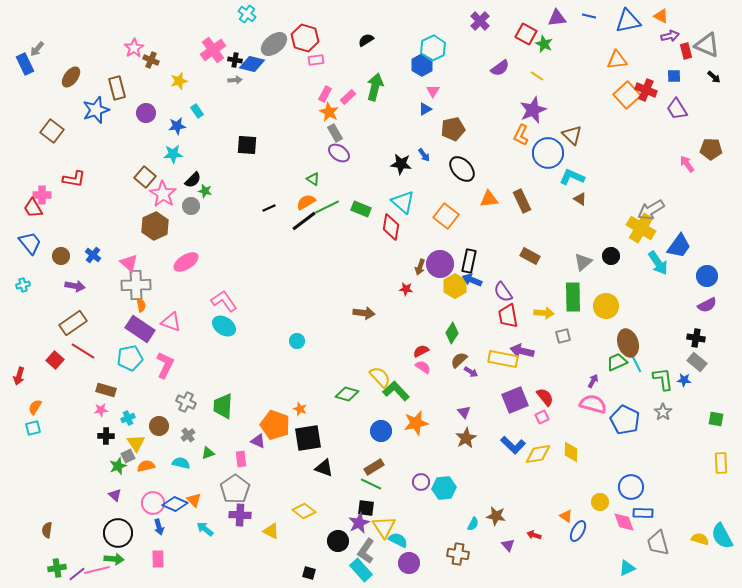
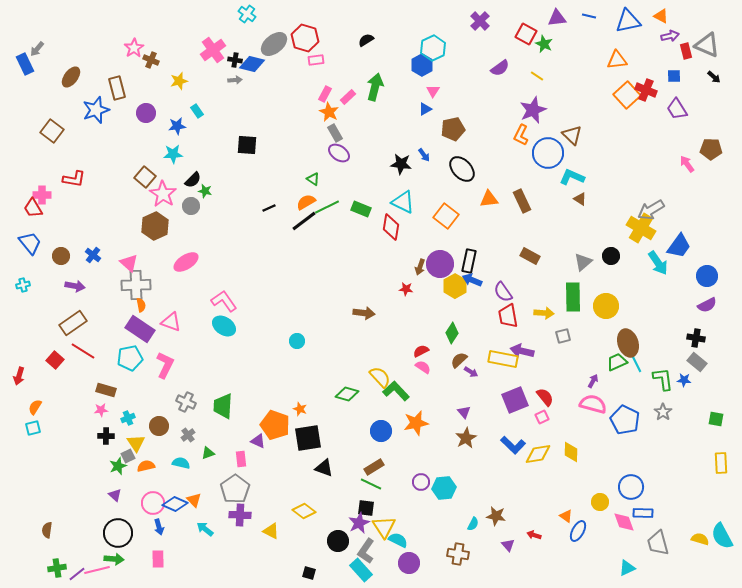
cyan triangle at (403, 202): rotated 15 degrees counterclockwise
